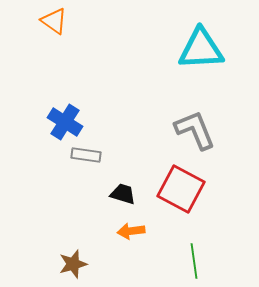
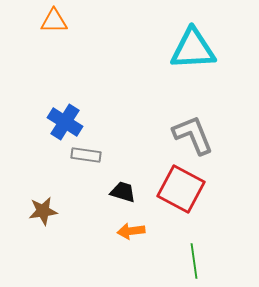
orange triangle: rotated 36 degrees counterclockwise
cyan triangle: moved 8 px left
gray L-shape: moved 2 px left, 5 px down
black trapezoid: moved 2 px up
brown star: moved 30 px left, 53 px up; rotated 8 degrees clockwise
